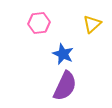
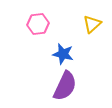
pink hexagon: moved 1 px left, 1 px down
blue star: rotated 10 degrees counterclockwise
